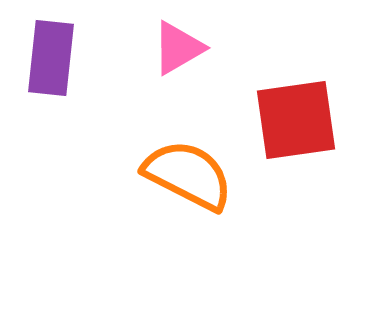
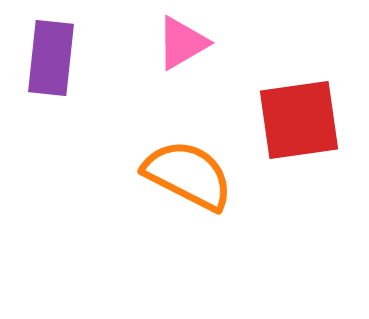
pink triangle: moved 4 px right, 5 px up
red square: moved 3 px right
